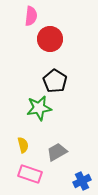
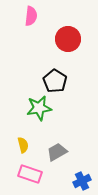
red circle: moved 18 px right
